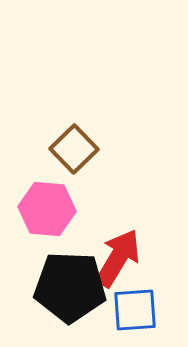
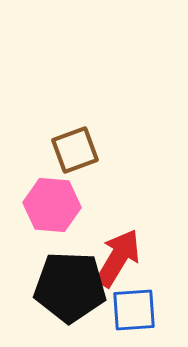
brown square: moved 1 px right, 1 px down; rotated 24 degrees clockwise
pink hexagon: moved 5 px right, 4 px up
blue square: moved 1 px left
